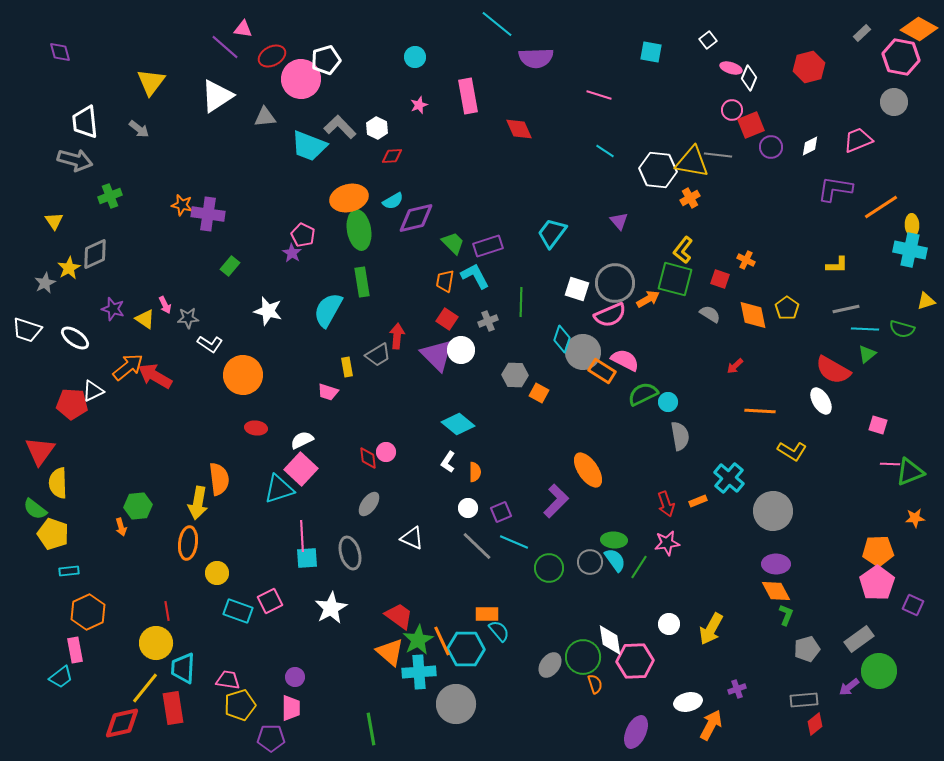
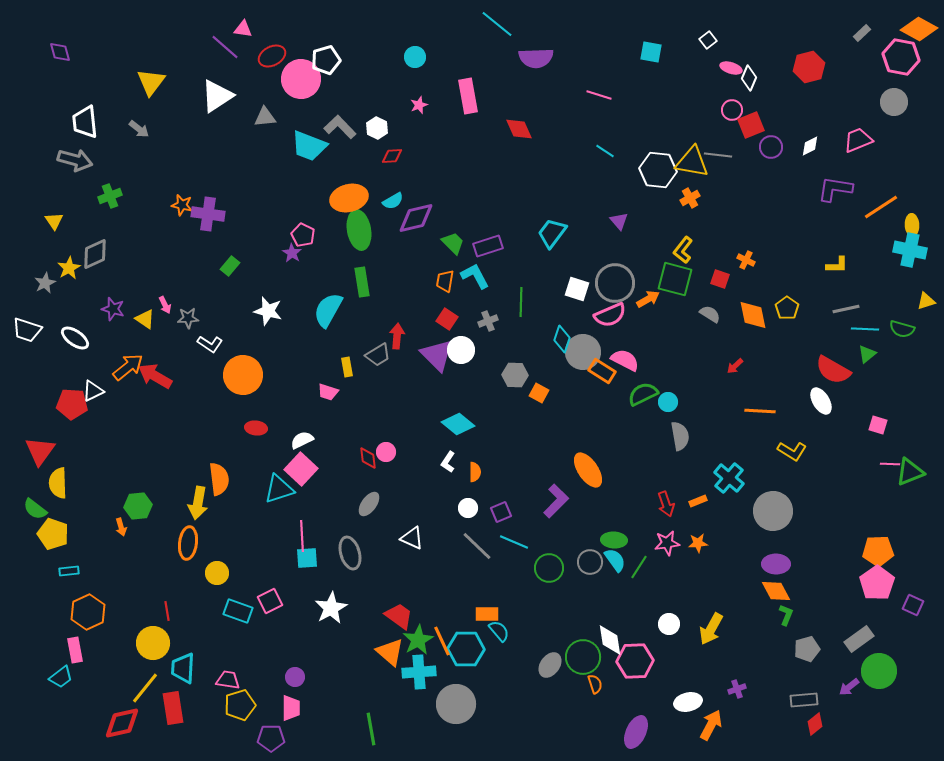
orange star at (915, 518): moved 217 px left, 25 px down
yellow circle at (156, 643): moved 3 px left
